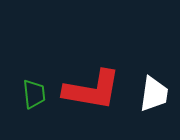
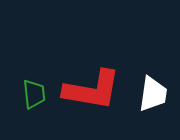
white trapezoid: moved 1 px left
